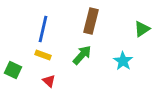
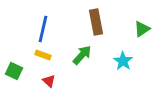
brown rectangle: moved 5 px right, 1 px down; rotated 25 degrees counterclockwise
green square: moved 1 px right, 1 px down
